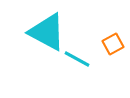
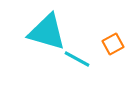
cyan triangle: rotated 12 degrees counterclockwise
